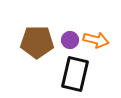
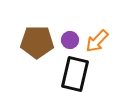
orange arrow: moved 1 px right, 1 px down; rotated 120 degrees clockwise
